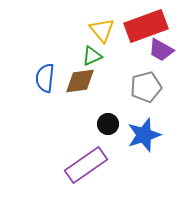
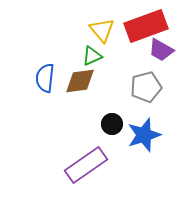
black circle: moved 4 px right
